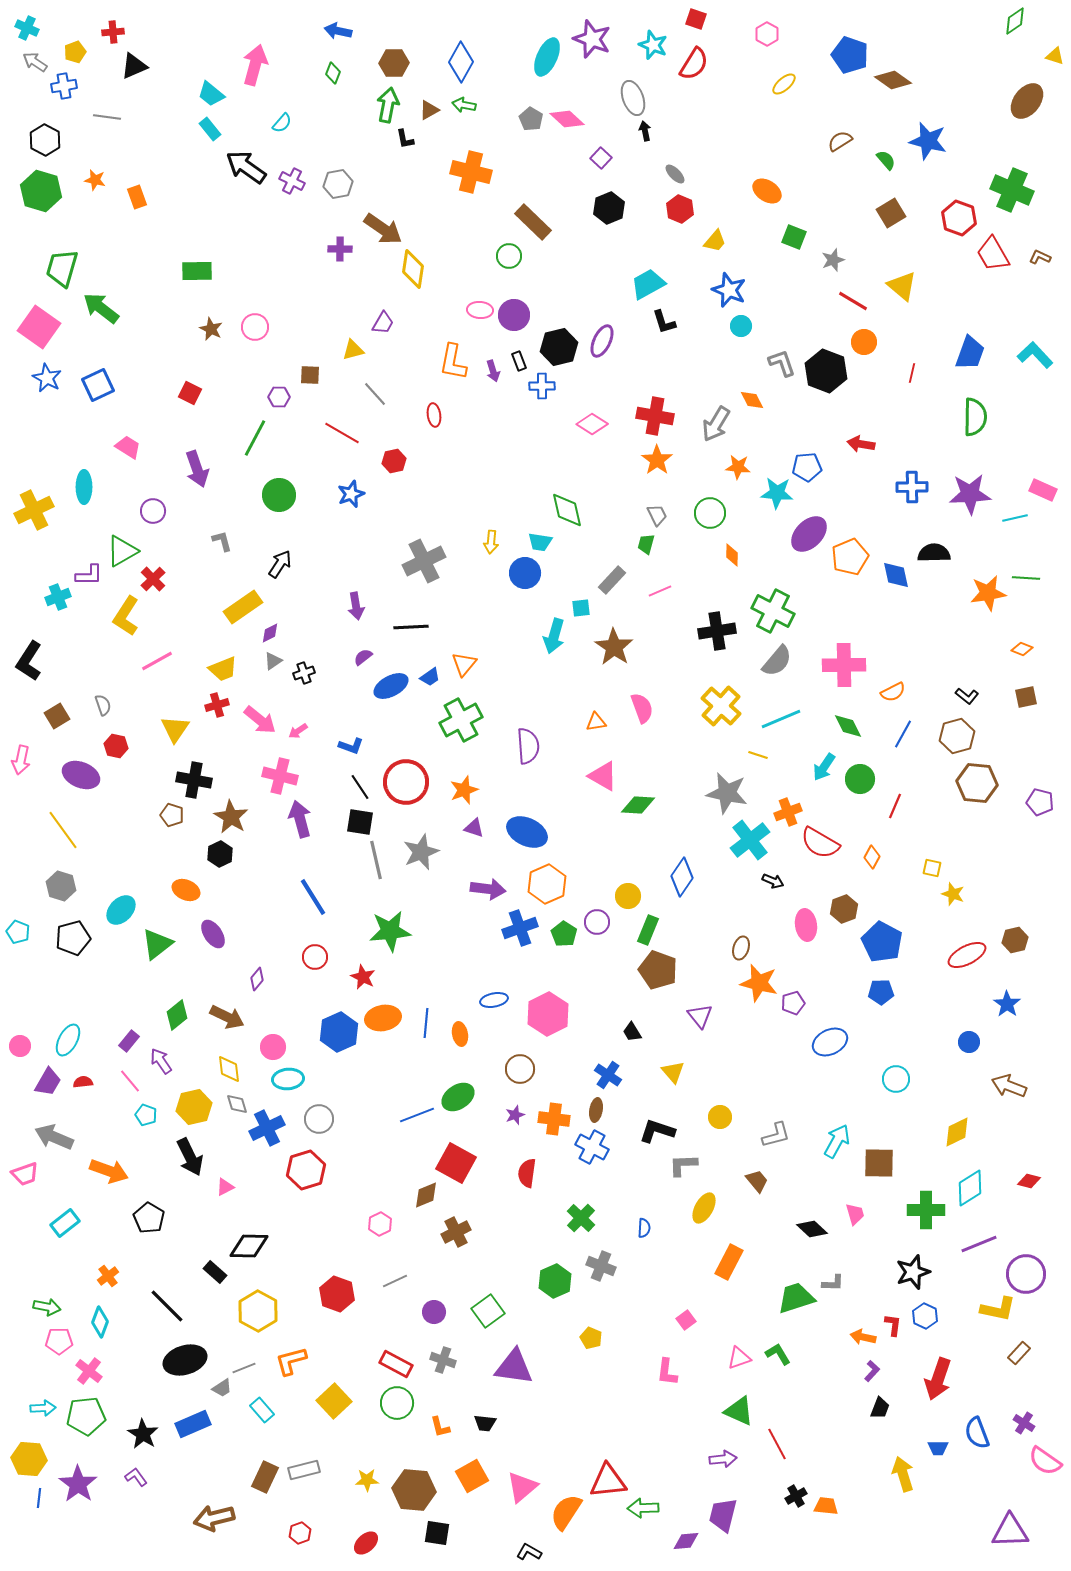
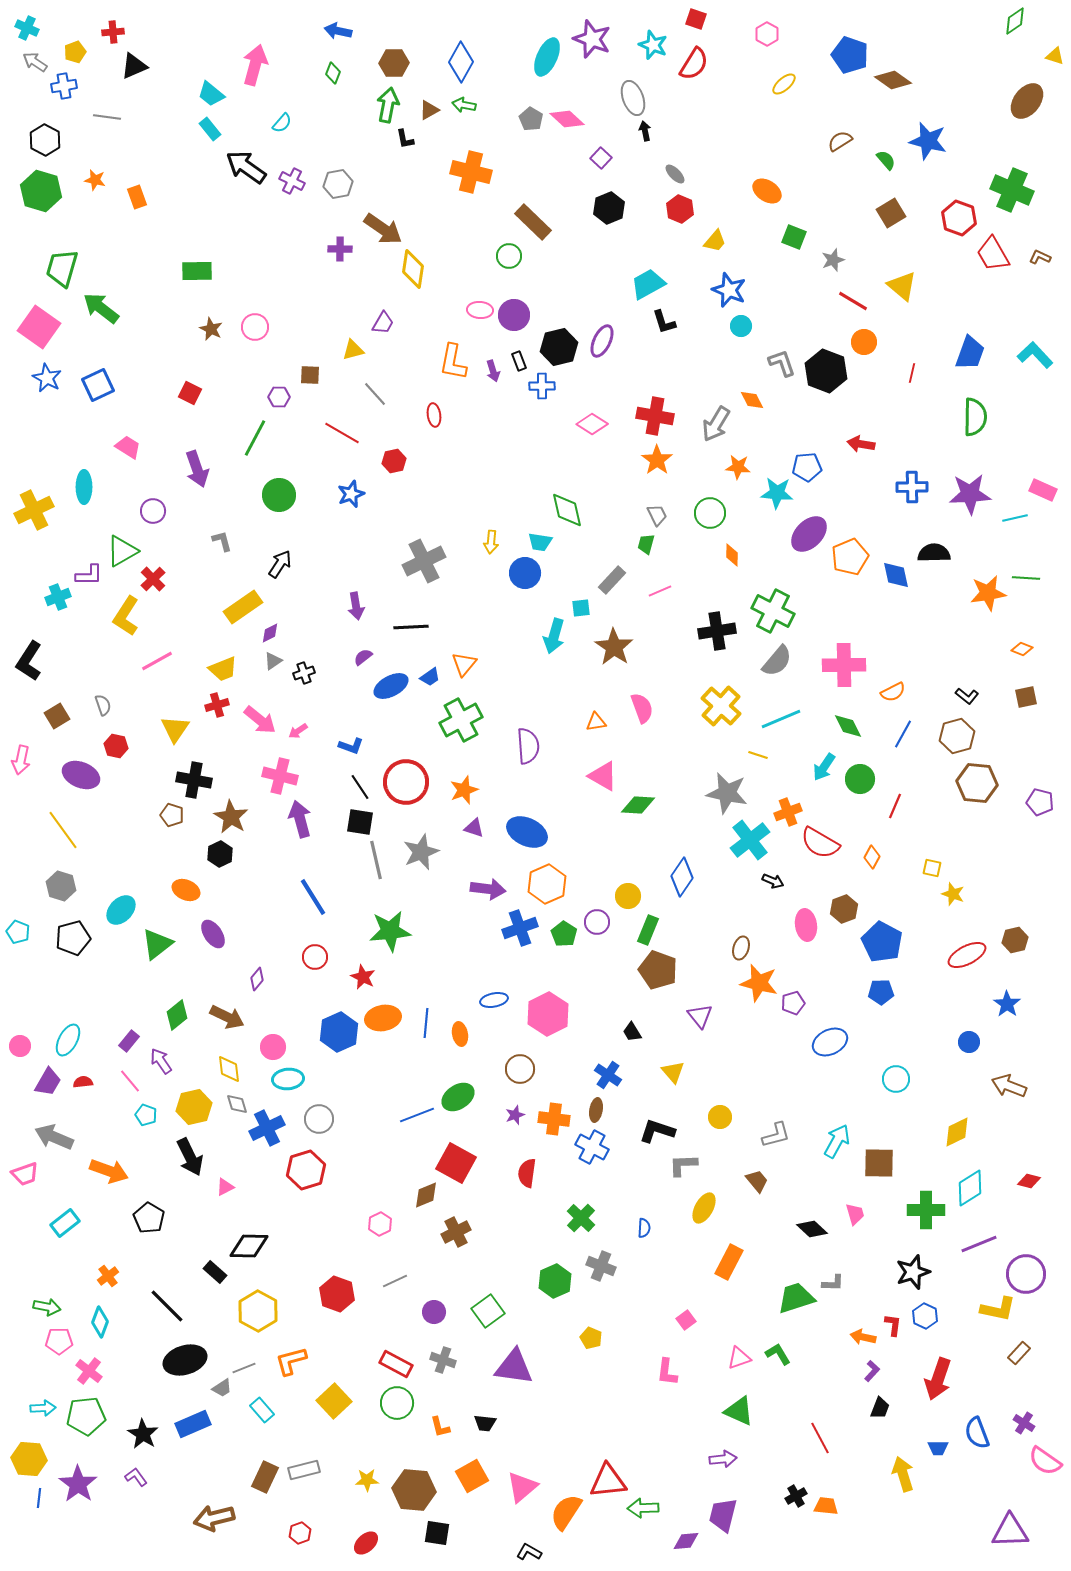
red line at (777, 1444): moved 43 px right, 6 px up
